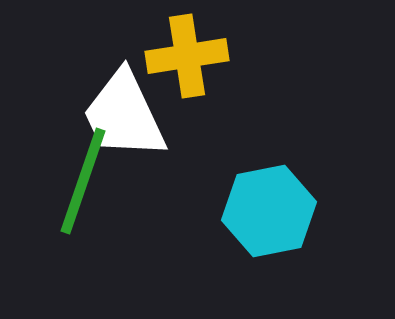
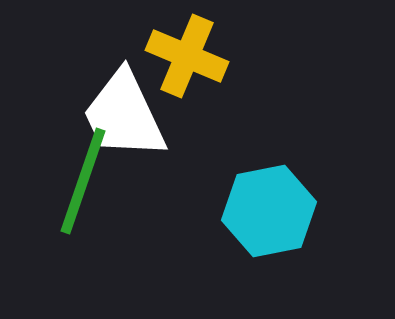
yellow cross: rotated 32 degrees clockwise
